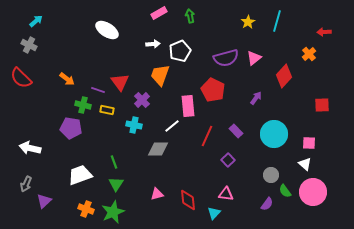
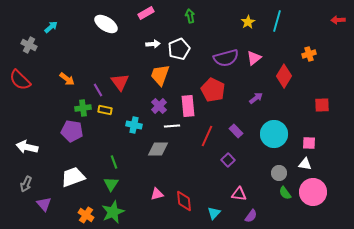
pink rectangle at (159, 13): moved 13 px left
cyan arrow at (36, 21): moved 15 px right, 6 px down
white ellipse at (107, 30): moved 1 px left, 6 px up
red arrow at (324, 32): moved 14 px right, 12 px up
white pentagon at (180, 51): moved 1 px left, 2 px up
orange cross at (309, 54): rotated 24 degrees clockwise
red diamond at (284, 76): rotated 10 degrees counterclockwise
red semicircle at (21, 78): moved 1 px left, 2 px down
purple line at (98, 90): rotated 40 degrees clockwise
purple arrow at (256, 98): rotated 16 degrees clockwise
purple cross at (142, 100): moved 17 px right, 6 px down
green cross at (83, 105): moved 3 px down; rotated 21 degrees counterclockwise
yellow rectangle at (107, 110): moved 2 px left
white line at (172, 126): rotated 35 degrees clockwise
purple pentagon at (71, 128): moved 1 px right, 3 px down
white arrow at (30, 148): moved 3 px left, 1 px up
white triangle at (305, 164): rotated 32 degrees counterclockwise
white trapezoid at (80, 175): moved 7 px left, 2 px down
gray circle at (271, 175): moved 8 px right, 2 px up
green triangle at (116, 184): moved 5 px left
green semicircle at (285, 191): moved 2 px down
pink triangle at (226, 194): moved 13 px right
red diamond at (188, 200): moved 4 px left, 1 px down
purple triangle at (44, 201): moved 3 px down; rotated 28 degrees counterclockwise
purple semicircle at (267, 204): moved 16 px left, 12 px down
orange cross at (86, 209): moved 6 px down; rotated 14 degrees clockwise
